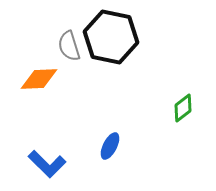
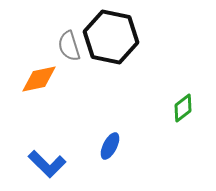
orange diamond: rotated 9 degrees counterclockwise
